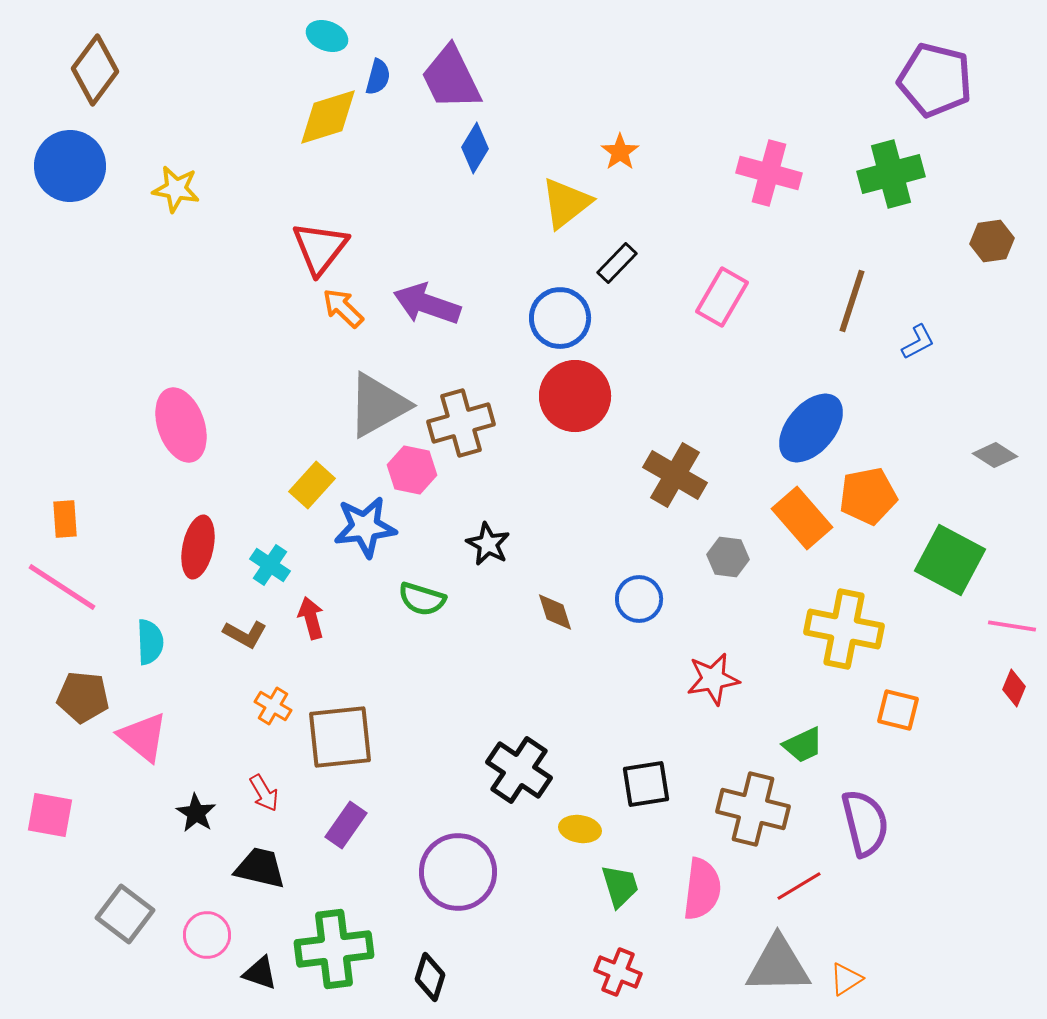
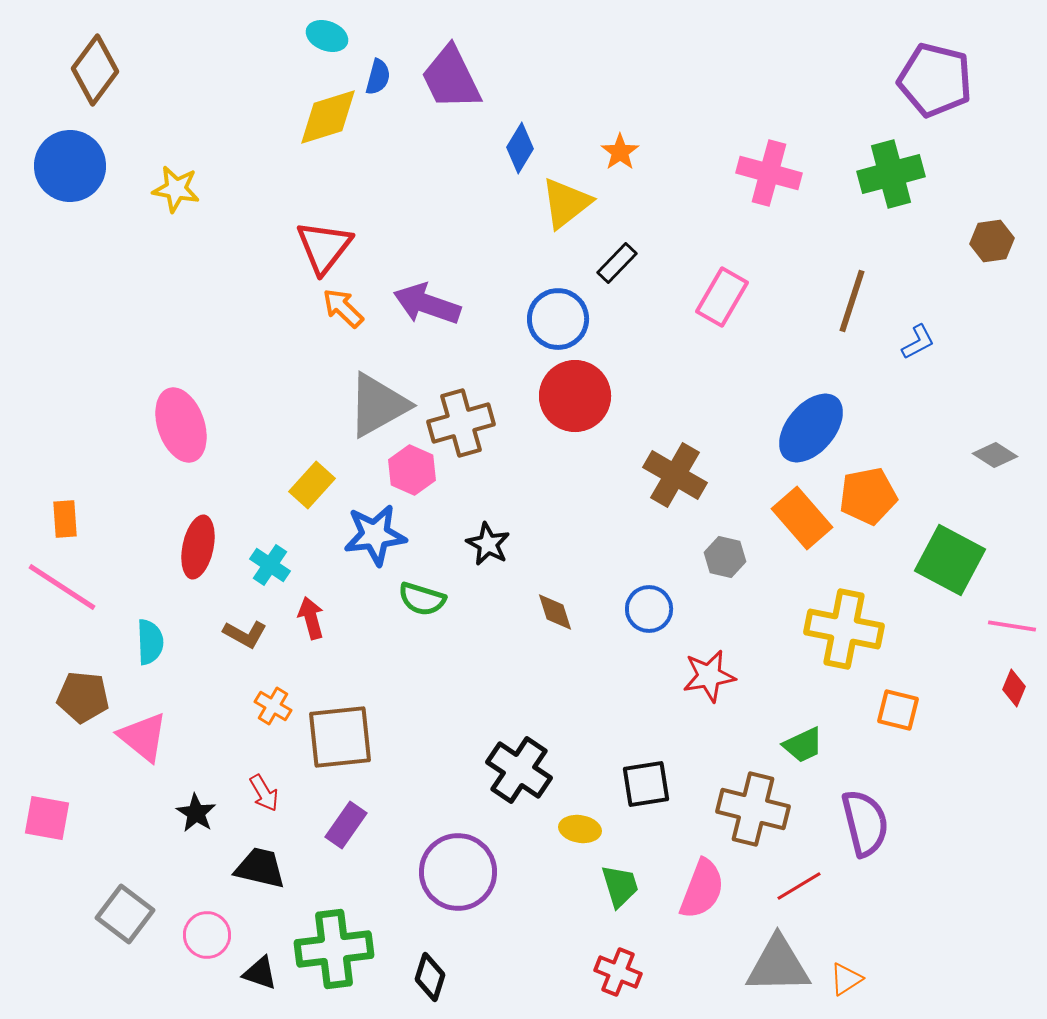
blue diamond at (475, 148): moved 45 px right
red triangle at (320, 248): moved 4 px right, 1 px up
blue circle at (560, 318): moved 2 px left, 1 px down
pink hexagon at (412, 470): rotated 12 degrees clockwise
blue star at (365, 527): moved 10 px right, 8 px down
gray hexagon at (728, 557): moved 3 px left; rotated 6 degrees clockwise
blue circle at (639, 599): moved 10 px right, 10 px down
red star at (713, 679): moved 4 px left, 3 px up
pink square at (50, 815): moved 3 px left, 3 px down
pink semicircle at (702, 889): rotated 14 degrees clockwise
